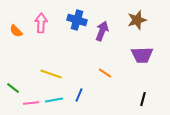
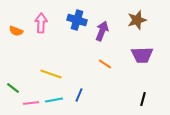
orange semicircle: rotated 24 degrees counterclockwise
orange line: moved 9 px up
